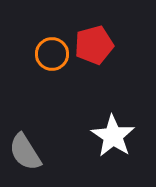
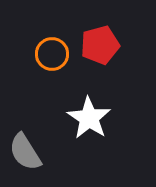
red pentagon: moved 6 px right
white star: moved 24 px left, 18 px up
